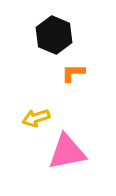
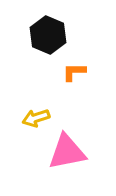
black hexagon: moved 6 px left
orange L-shape: moved 1 px right, 1 px up
